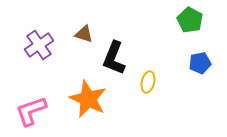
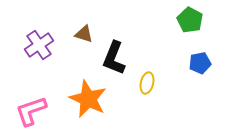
yellow ellipse: moved 1 px left, 1 px down
